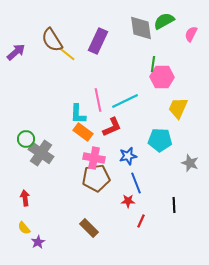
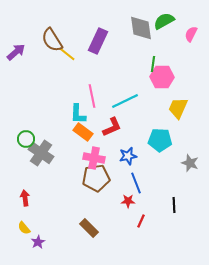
pink line: moved 6 px left, 4 px up
